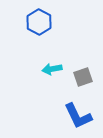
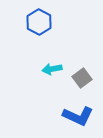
gray square: moved 1 px left, 1 px down; rotated 18 degrees counterclockwise
blue L-shape: rotated 40 degrees counterclockwise
